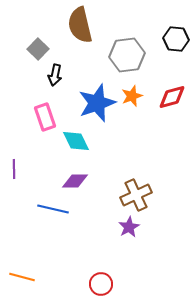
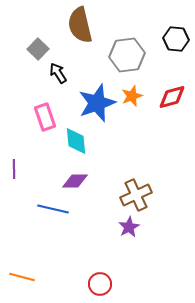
black arrow: moved 3 px right, 2 px up; rotated 135 degrees clockwise
cyan diamond: rotated 20 degrees clockwise
red circle: moved 1 px left
